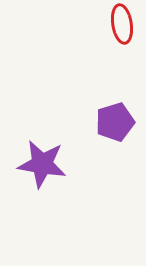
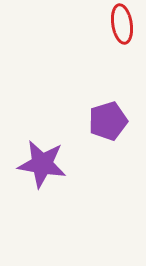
purple pentagon: moved 7 px left, 1 px up
